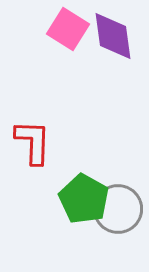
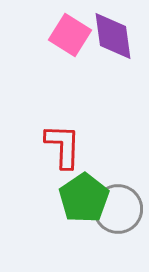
pink square: moved 2 px right, 6 px down
red L-shape: moved 30 px right, 4 px down
green pentagon: moved 1 px up; rotated 9 degrees clockwise
